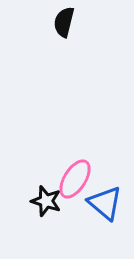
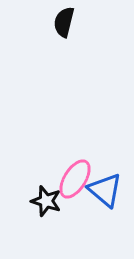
blue triangle: moved 13 px up
